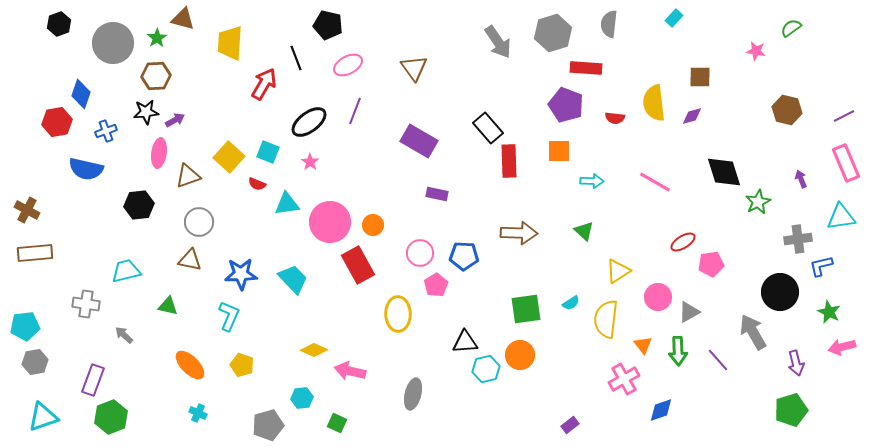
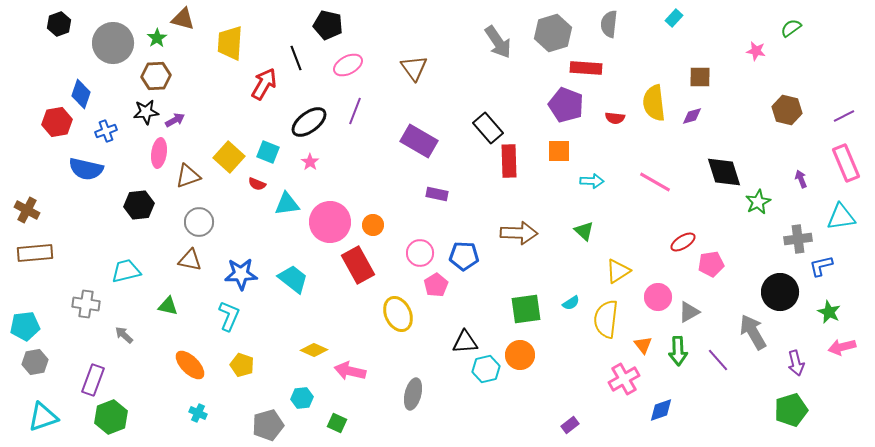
cyan trapezoid at (293, 279): rotated 8 degrees counterclockwise
yellow ellipse at (398, 314): rotated 24 degrees counterclockwise
